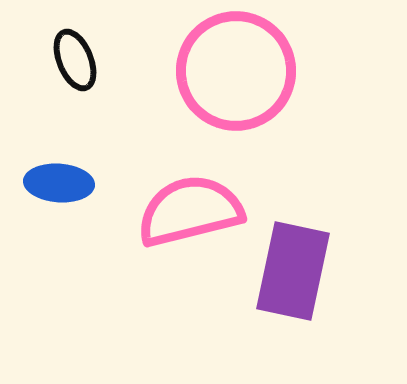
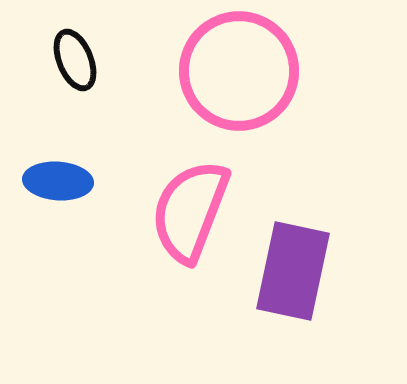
pink circle: moved 3 px right
blue ellipse: moved 1 px left, 2 px up
pink semicircle: rotated 55 degrees counterclockwise
